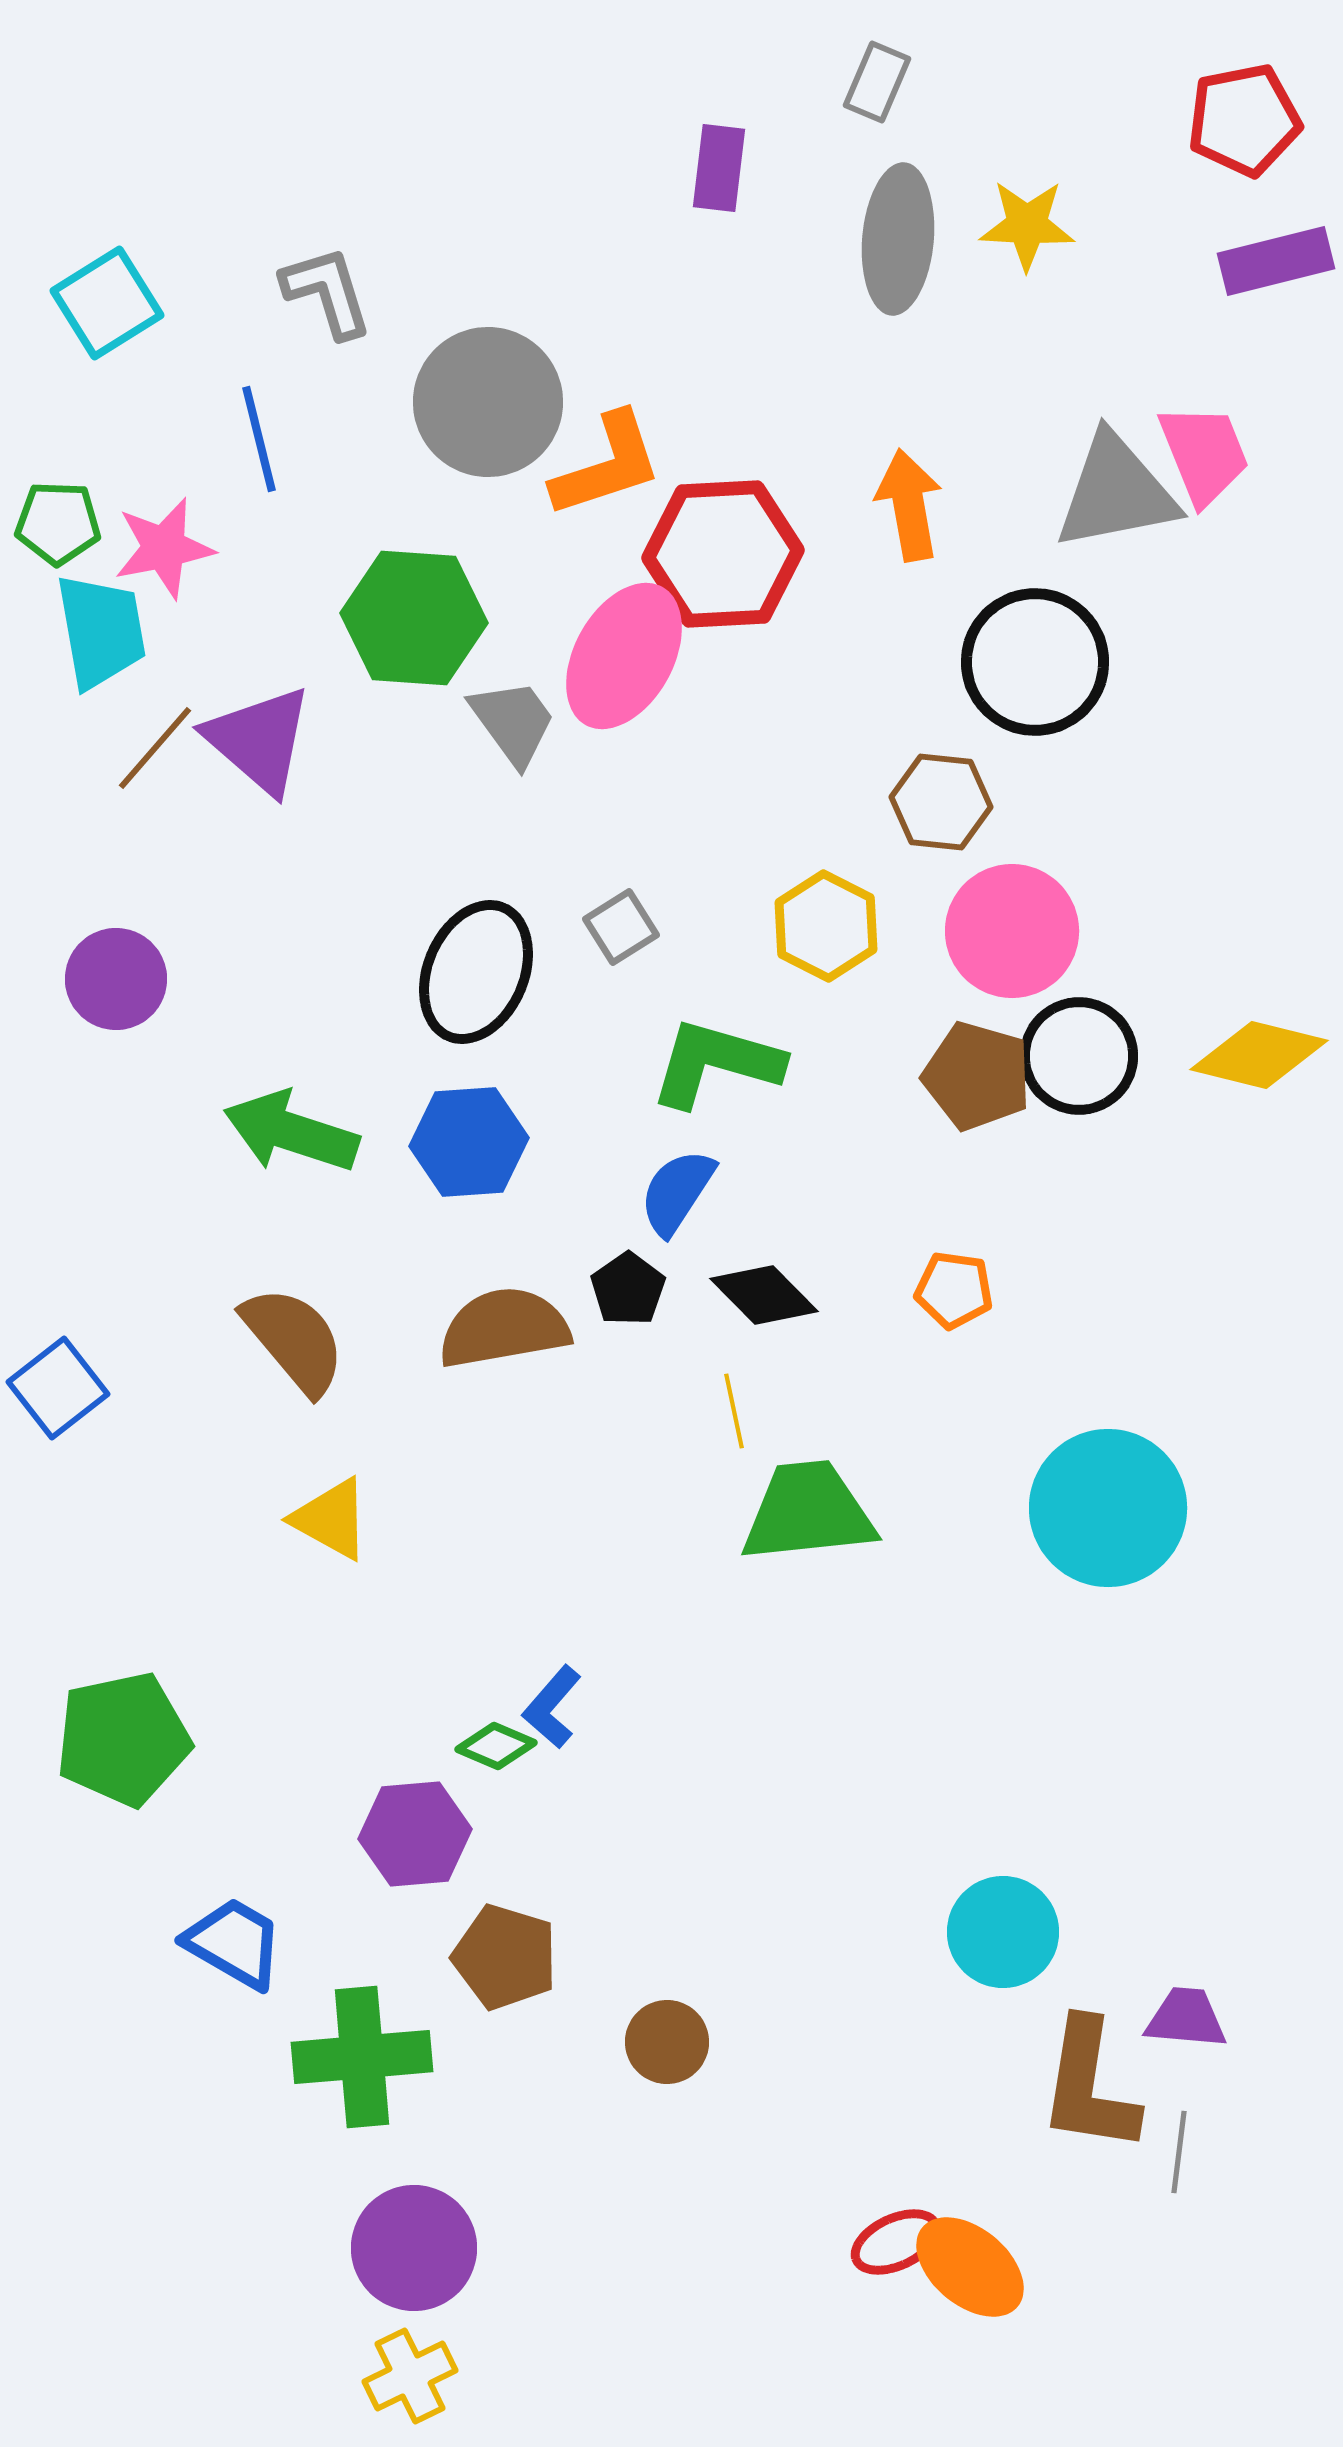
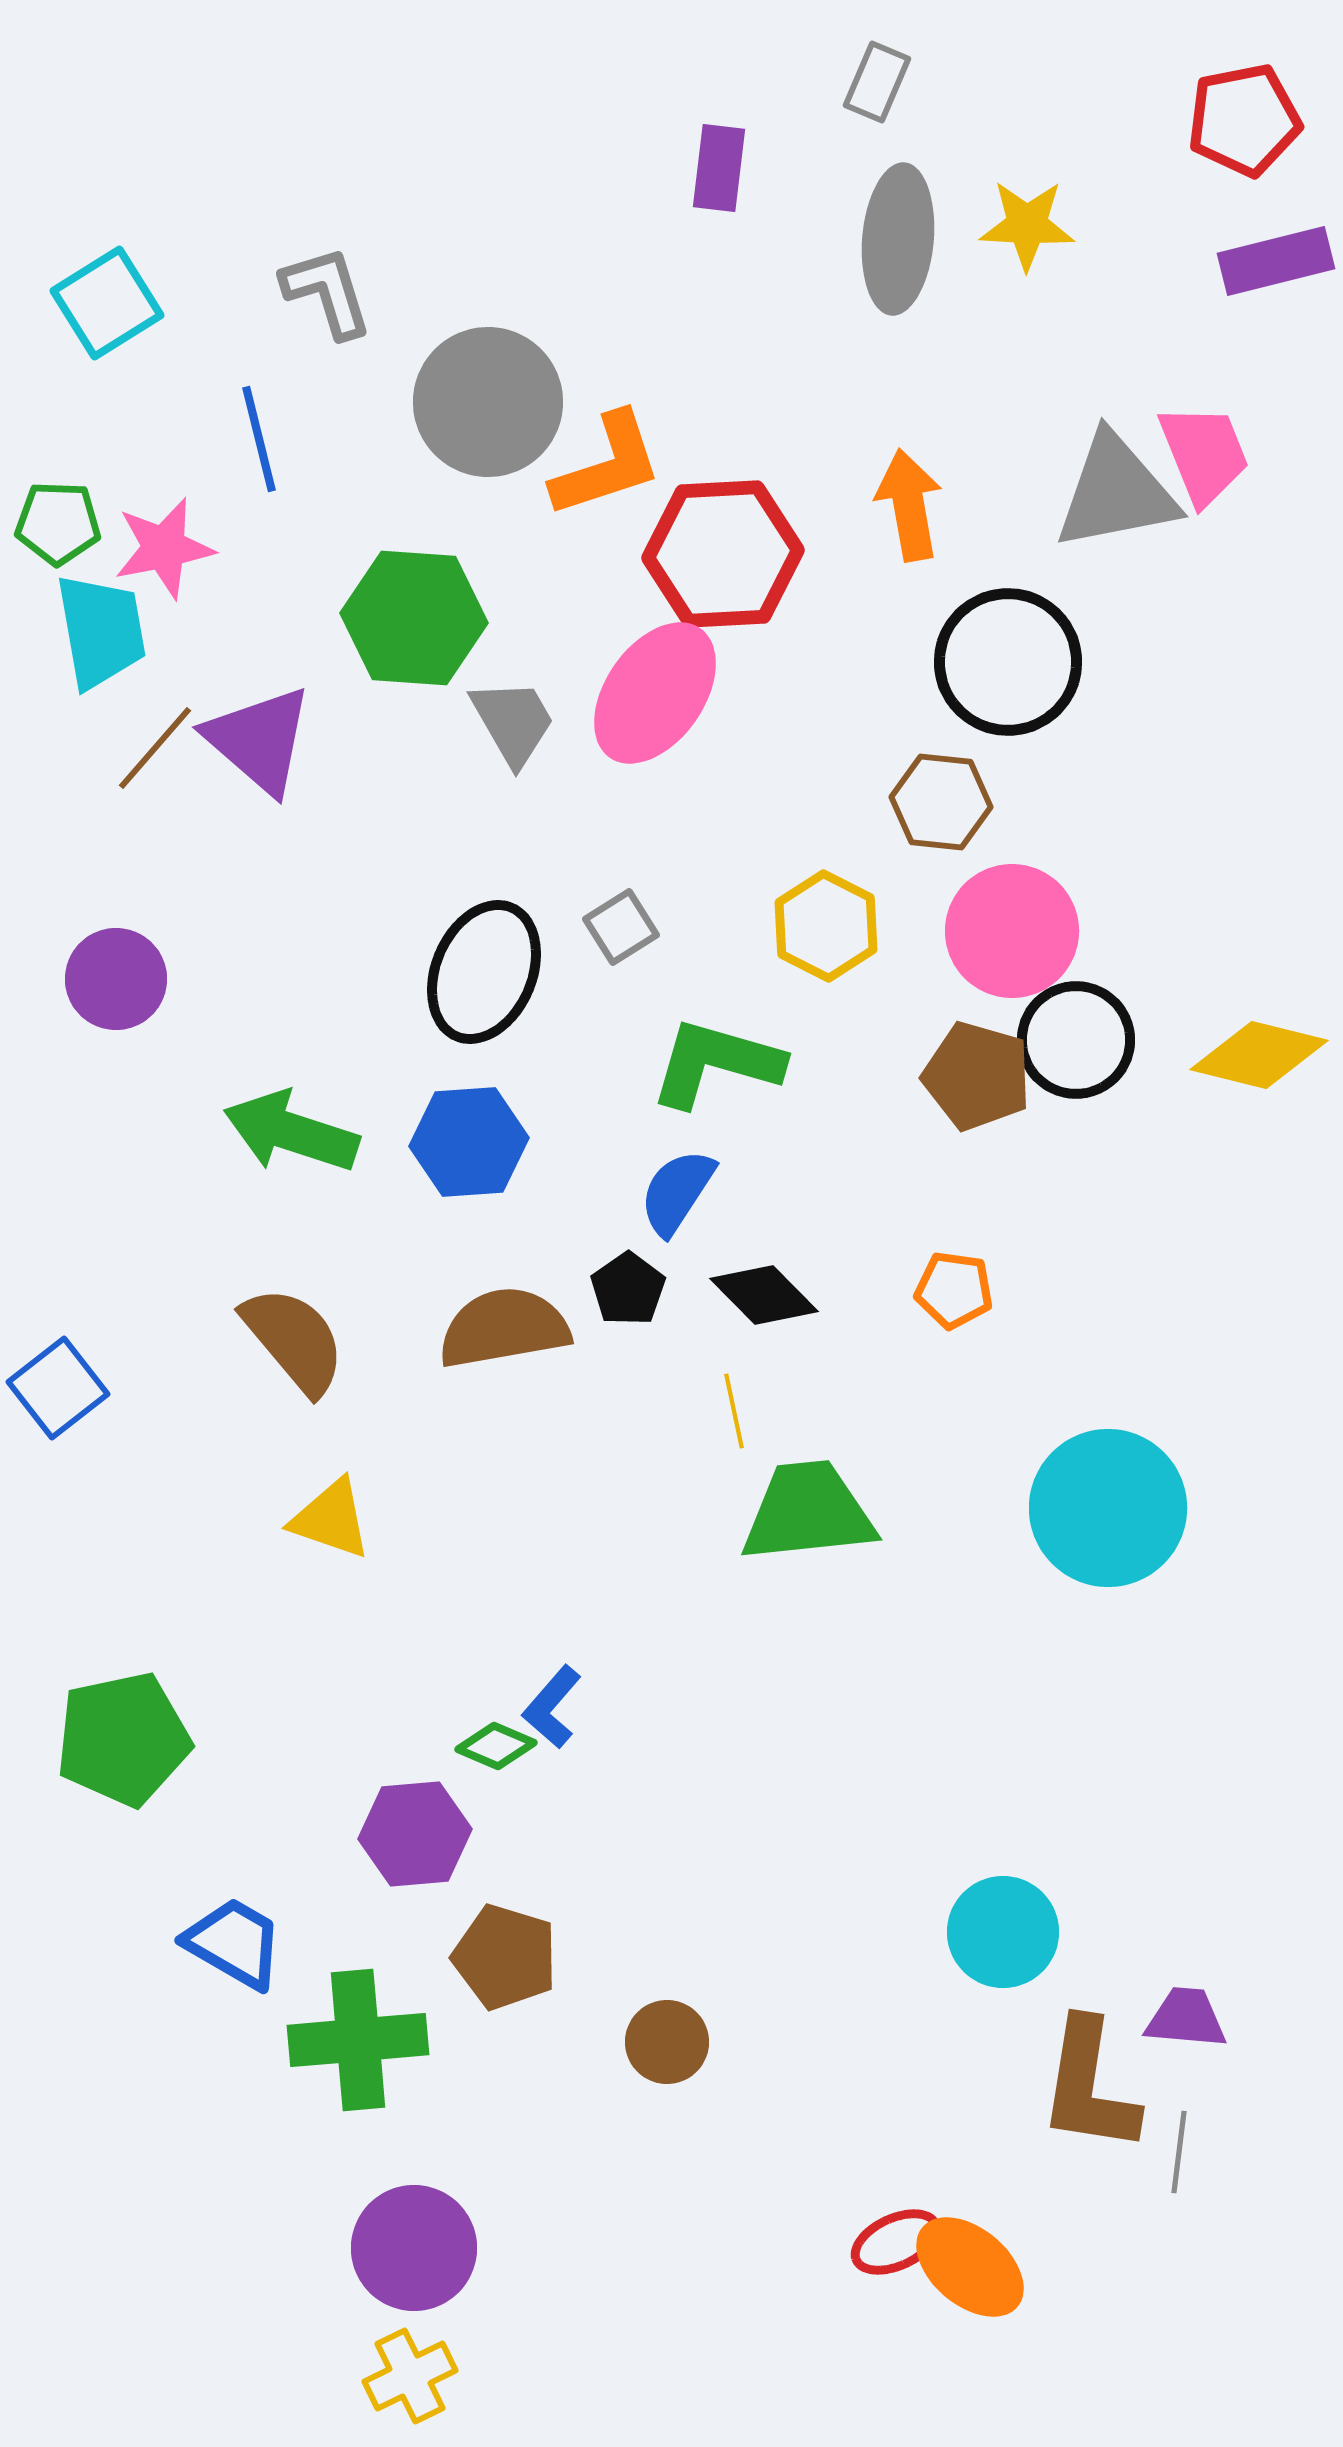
pink ellipse at (624, 656): moved 31 px right, 37 px down; rotated 6 degrees clockwise
black circle at (1035, 662): moved 27 px left
gray trapezoid at (513, 722): rotated 6 degrees clockwise
black ellipse at (476, 972): moved 8 px right
black circle at (1079, 1056): moved 3 px left, 16 px up
yellow triangle at (331, 1519): rotated 10 degrees counterclockwise
green cross at (362, 2057): moved 4 px left, 17 px up
